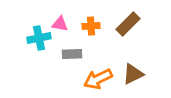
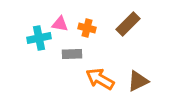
orange cross: moved 4 px left, 2 px down; rotated 18 degrees clockwise
brown triangle: moved 5 px right, 7 px down
orange arrow: moved 2 px right; rotated 56 degrees clockwise
